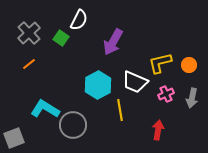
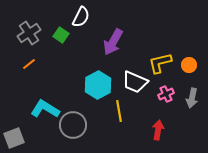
white semicircle: moved 2 px right, 3 px up
gray cross: rotated 10 degrees clockwise
green square: moved 3 px up
yellow line: moved 1 px left, 1 px down
